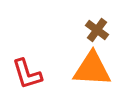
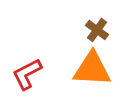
red L-shape: rotated 80 degrees clockwise
